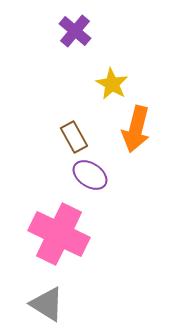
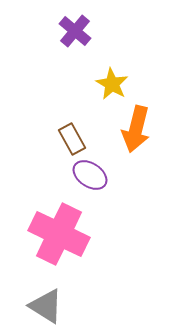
brown rectangle: moved 2 px left, 2 px down
gray triangle: moved 1 px left, 2 px down
